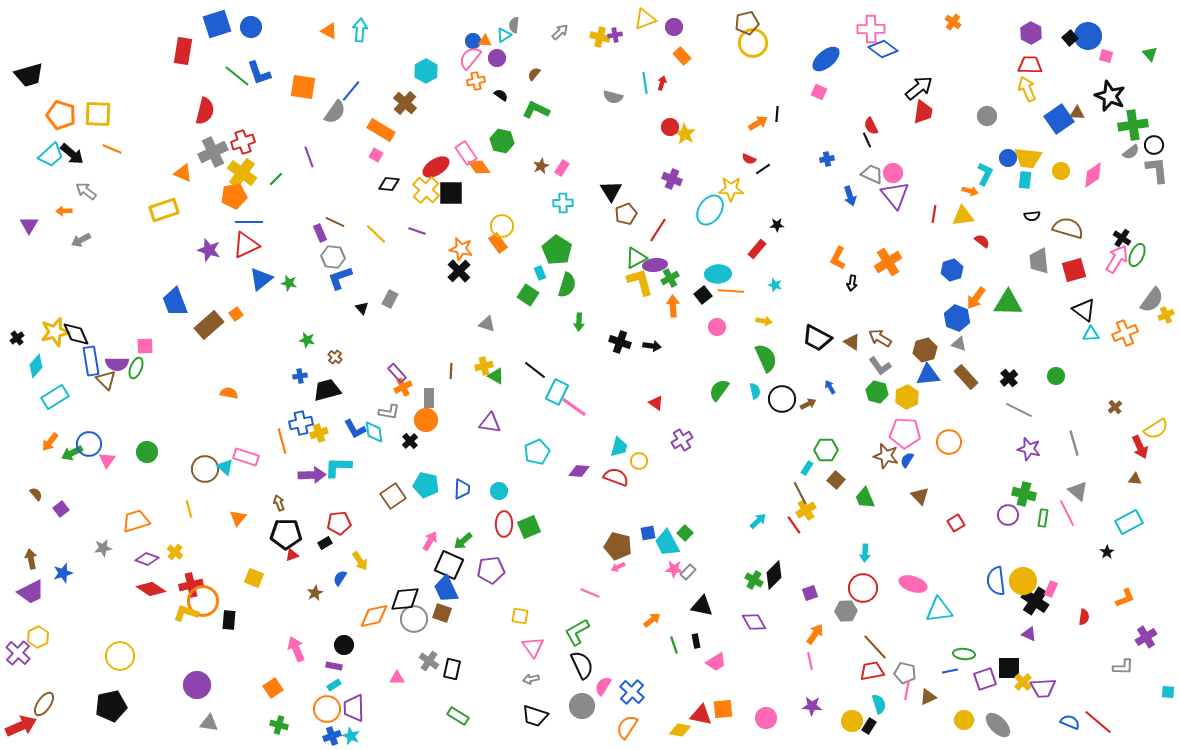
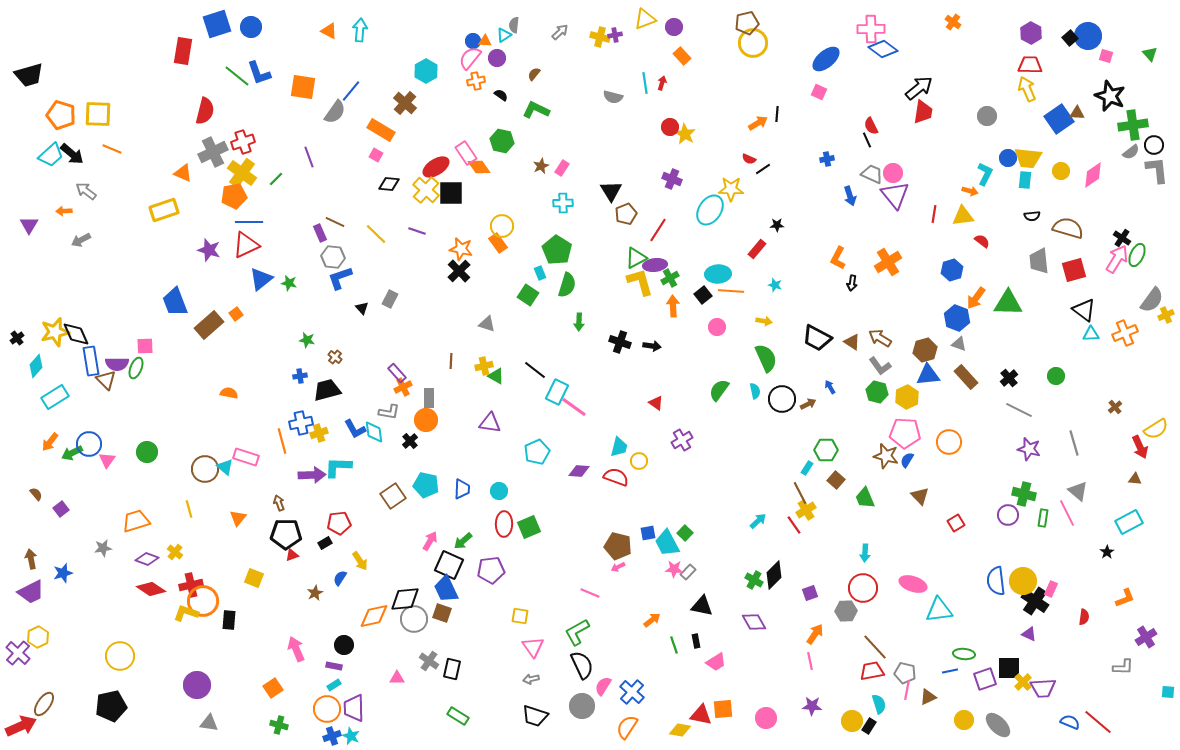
brown line at (451, 371): moved 10 px up
